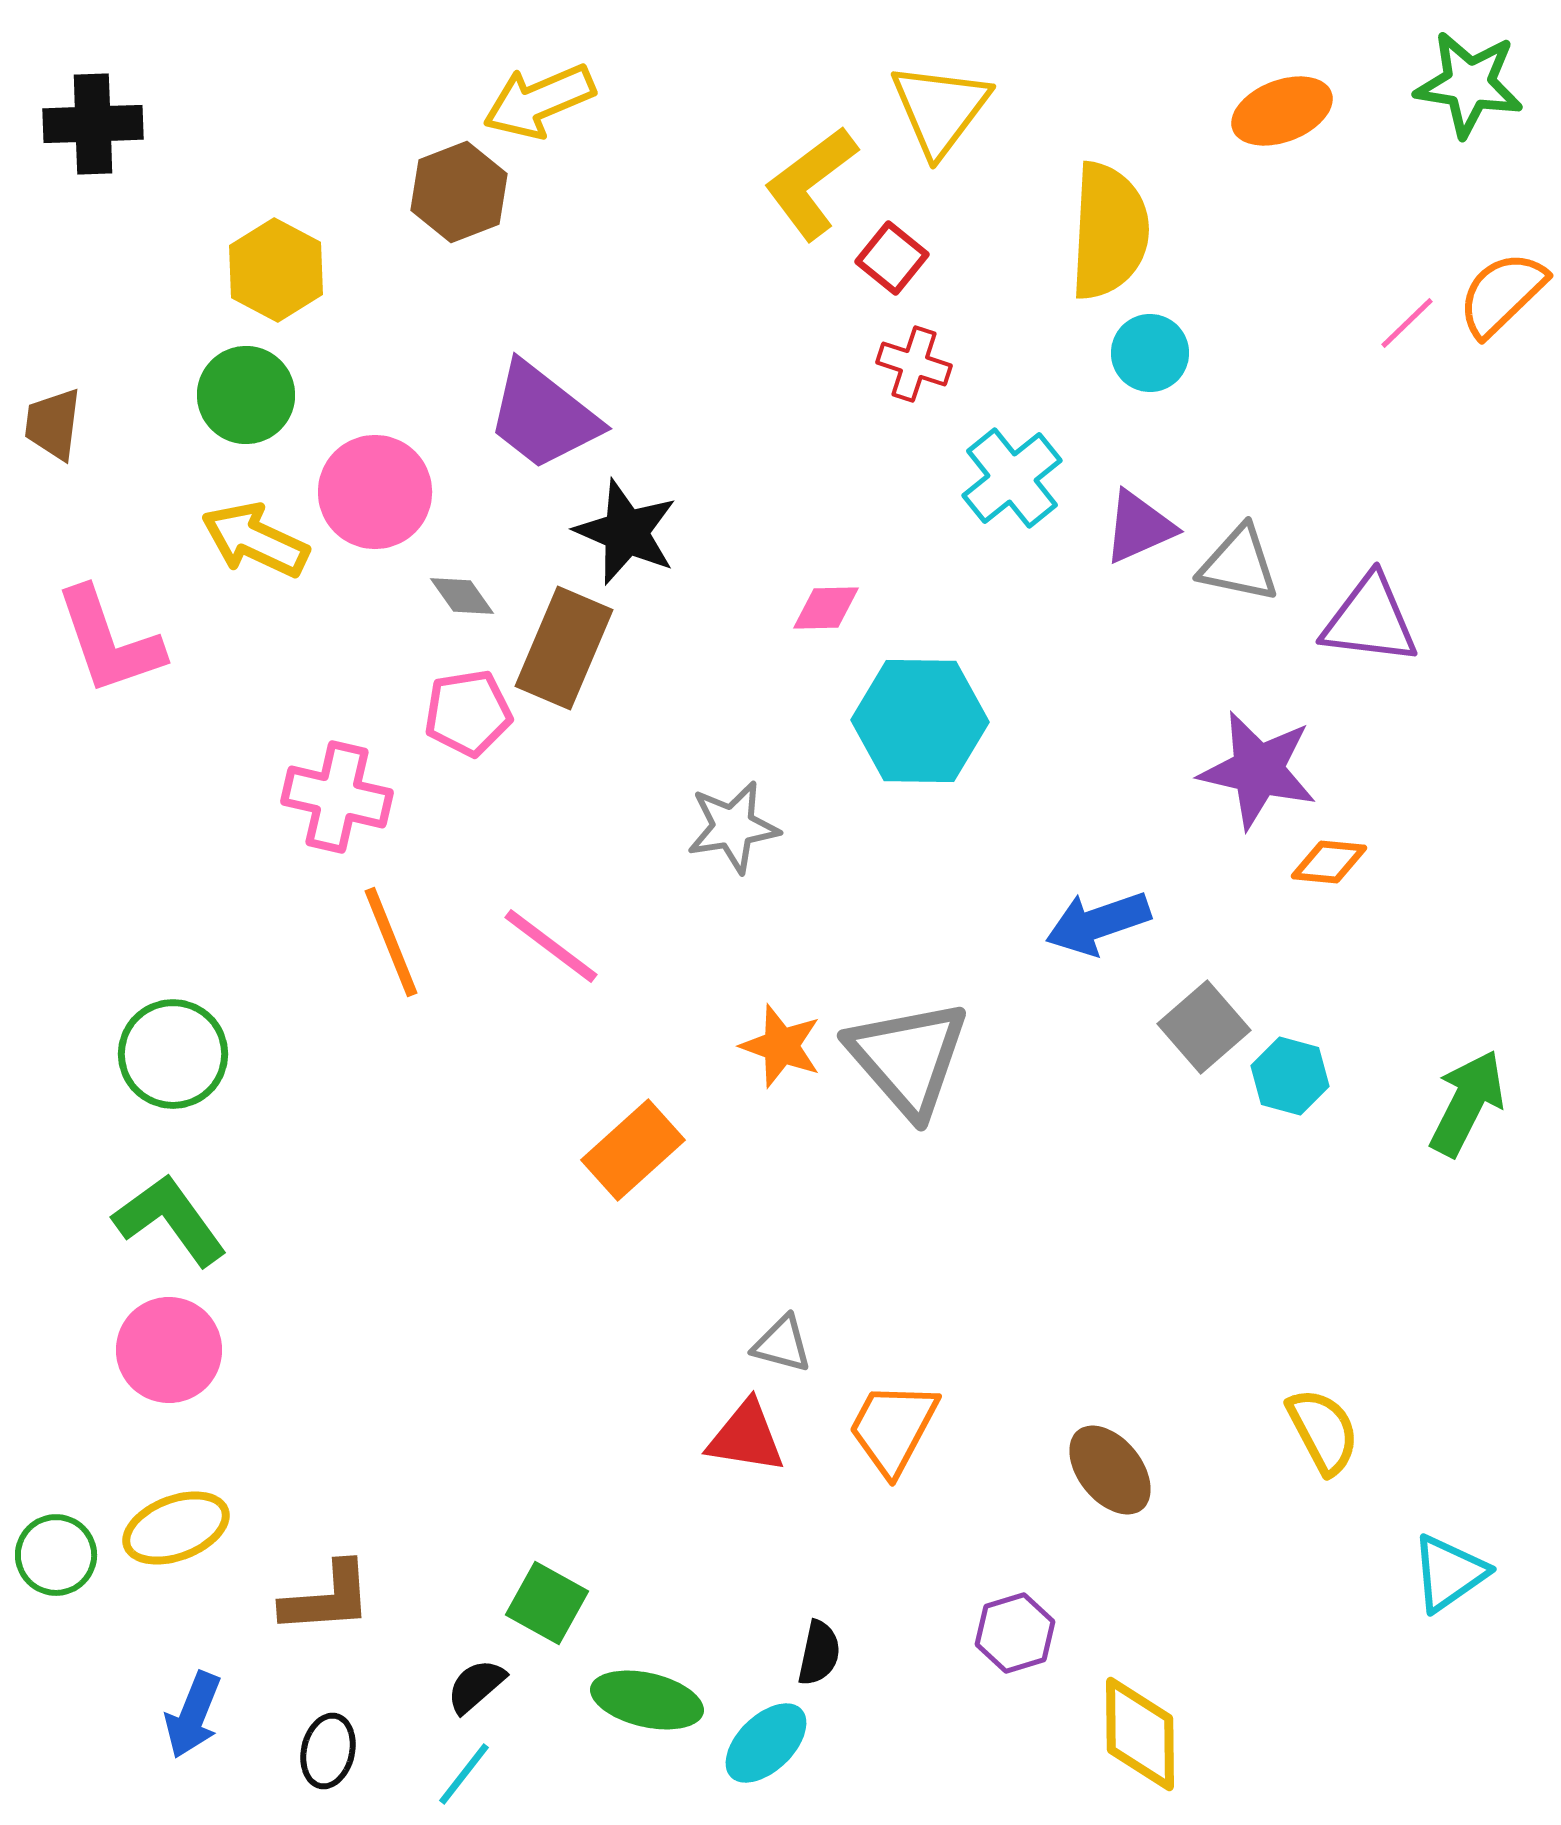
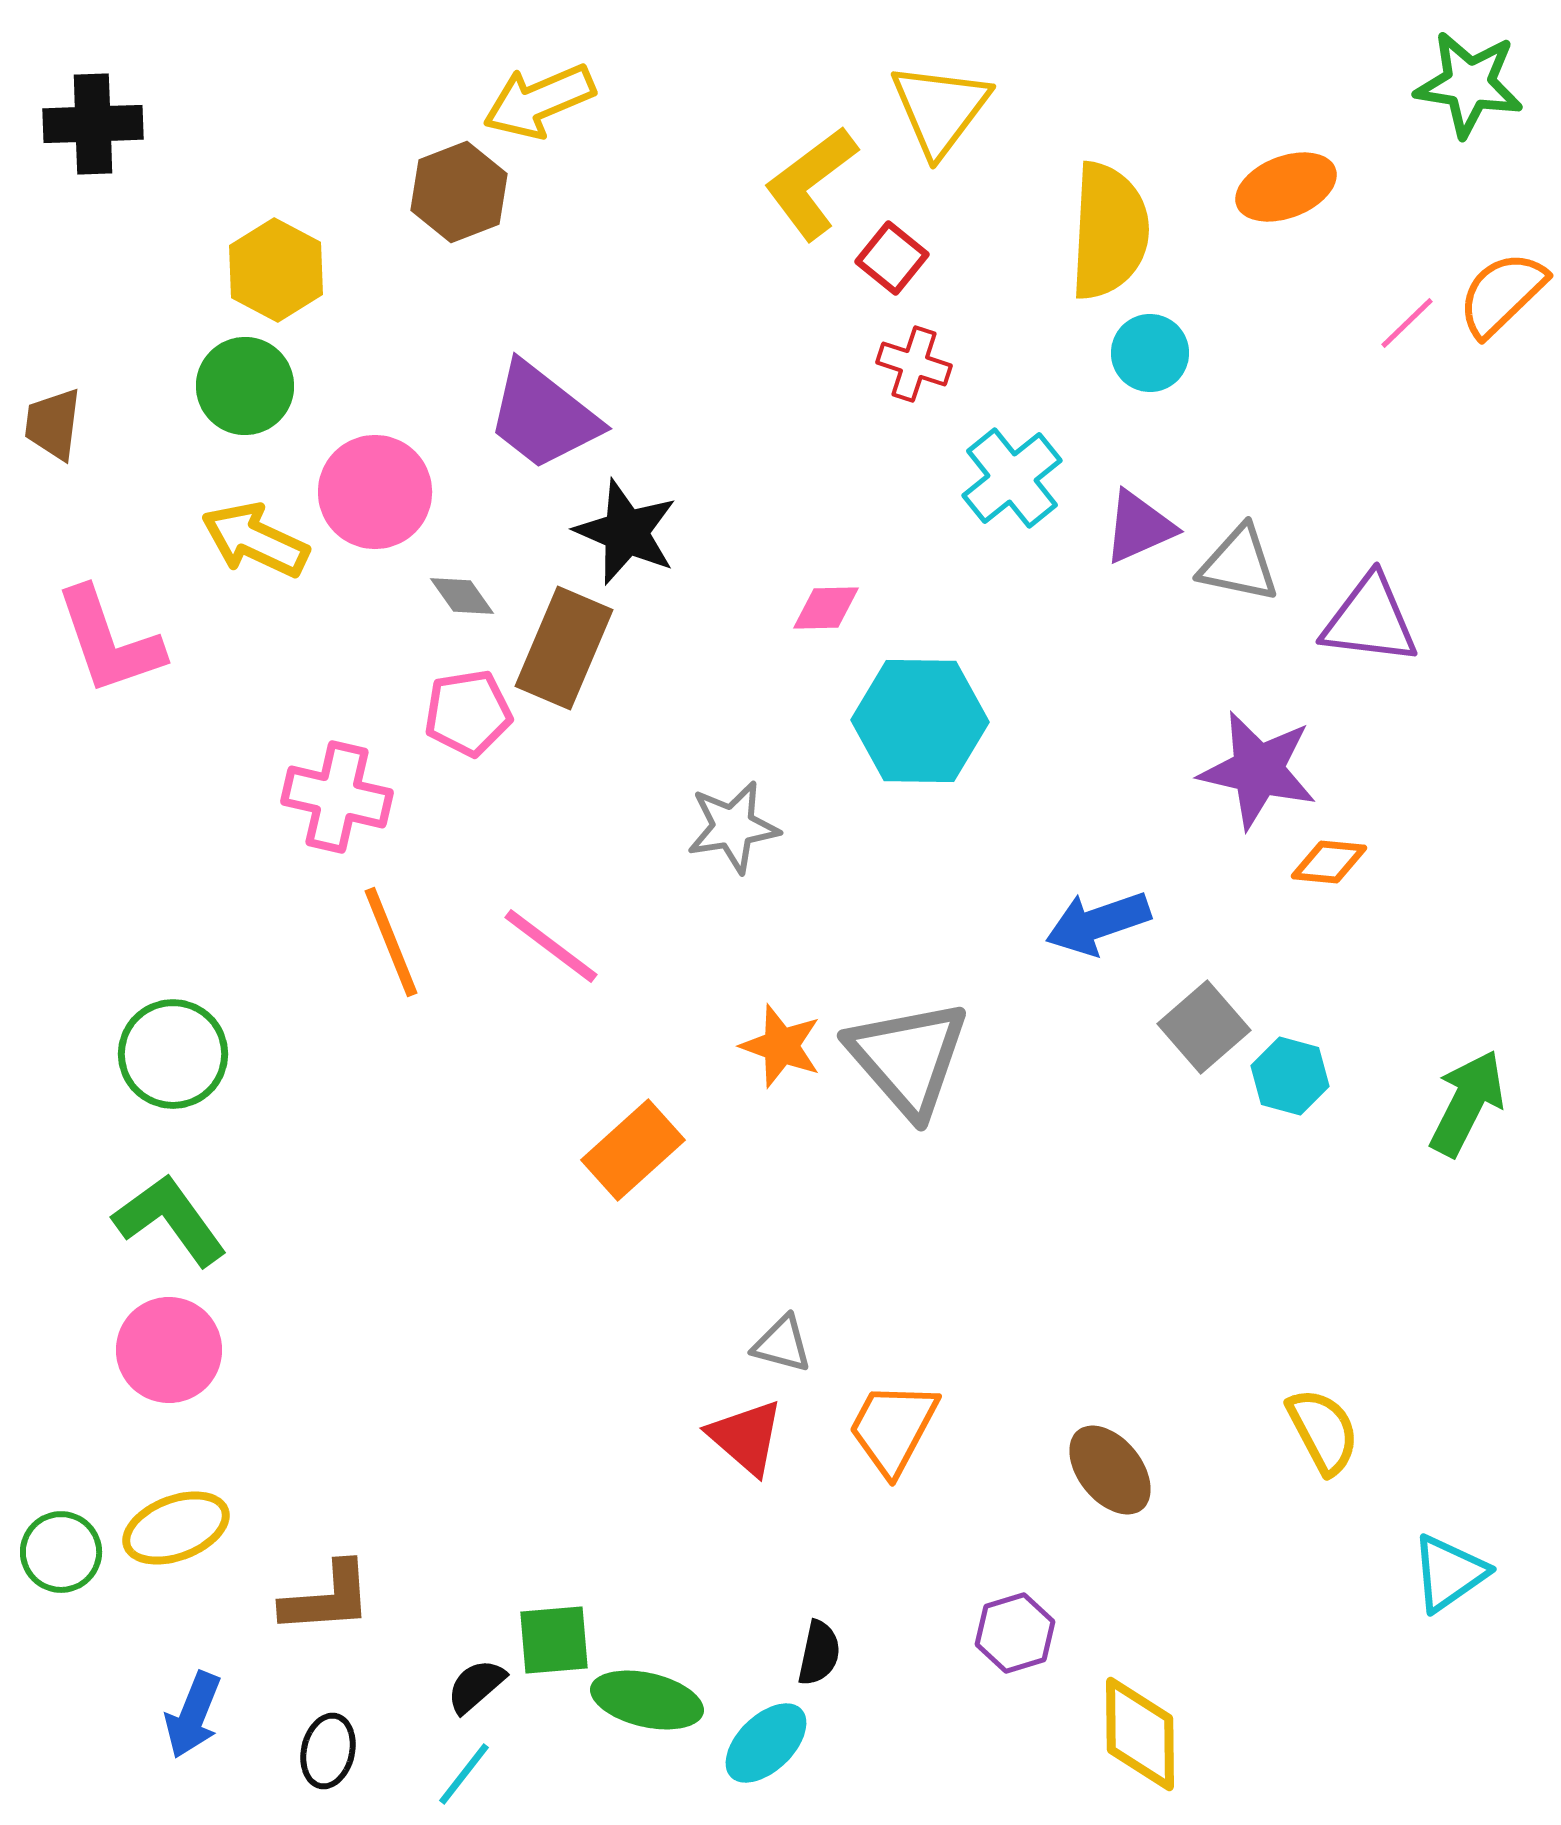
orange ellipse at (1282, 111): moved 4 px right, 76 px down
green circle at (246, 395): moved 1 px left, 9 px up
red triangle at (746, 1437): rotated 32 degrees clockwise
green circle at (56, 1555): moved 5 px right, 3 px up
green square at (547, 1603): moved 7 px right, 37 px down; rotated 34 degrees counterclockwise
